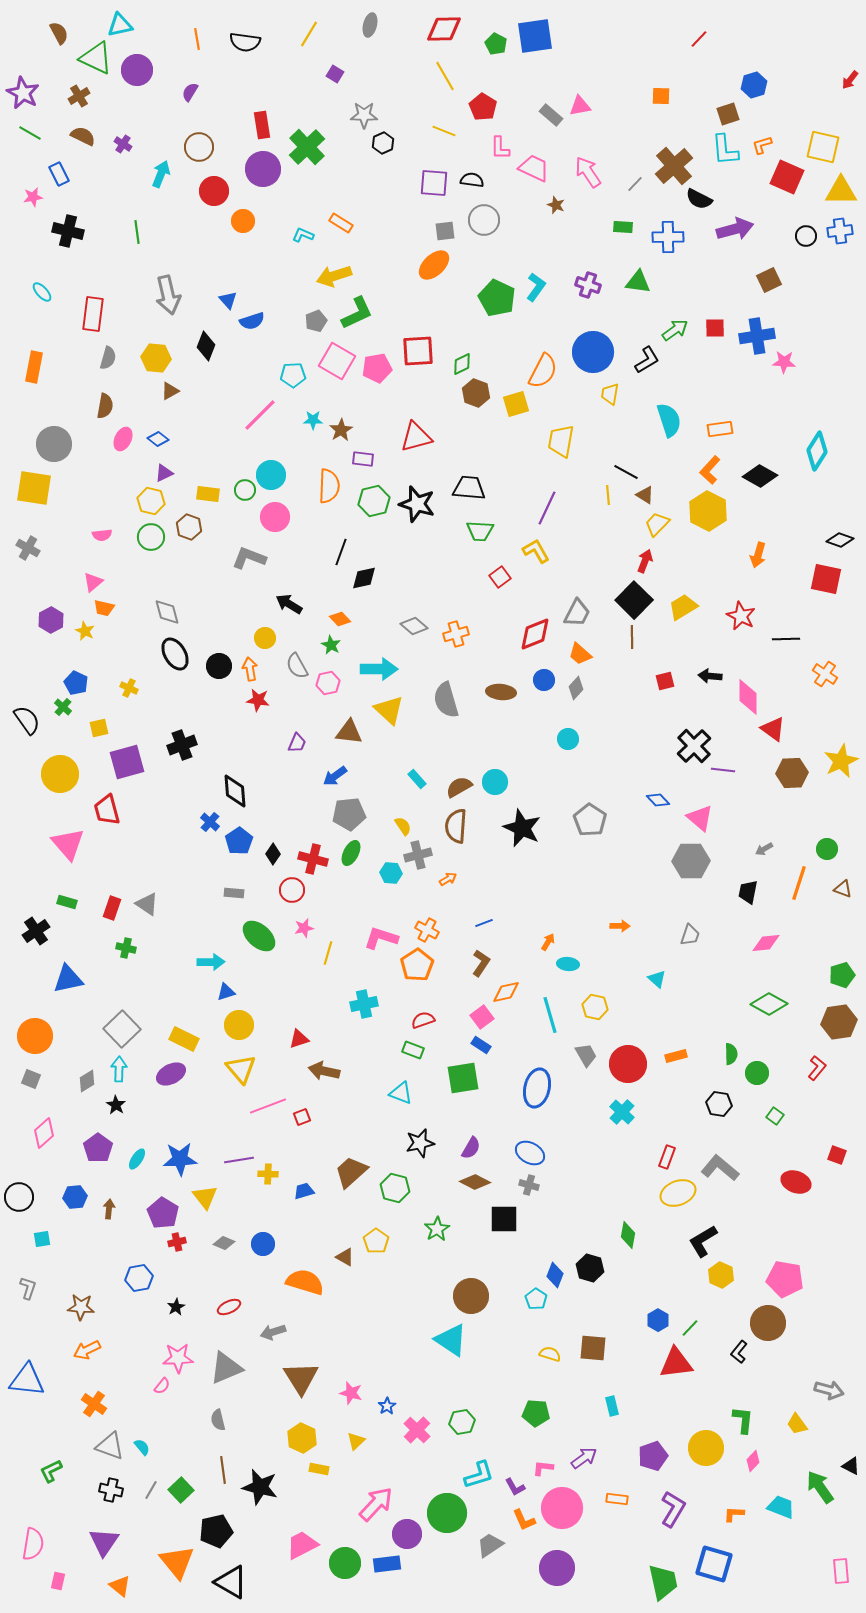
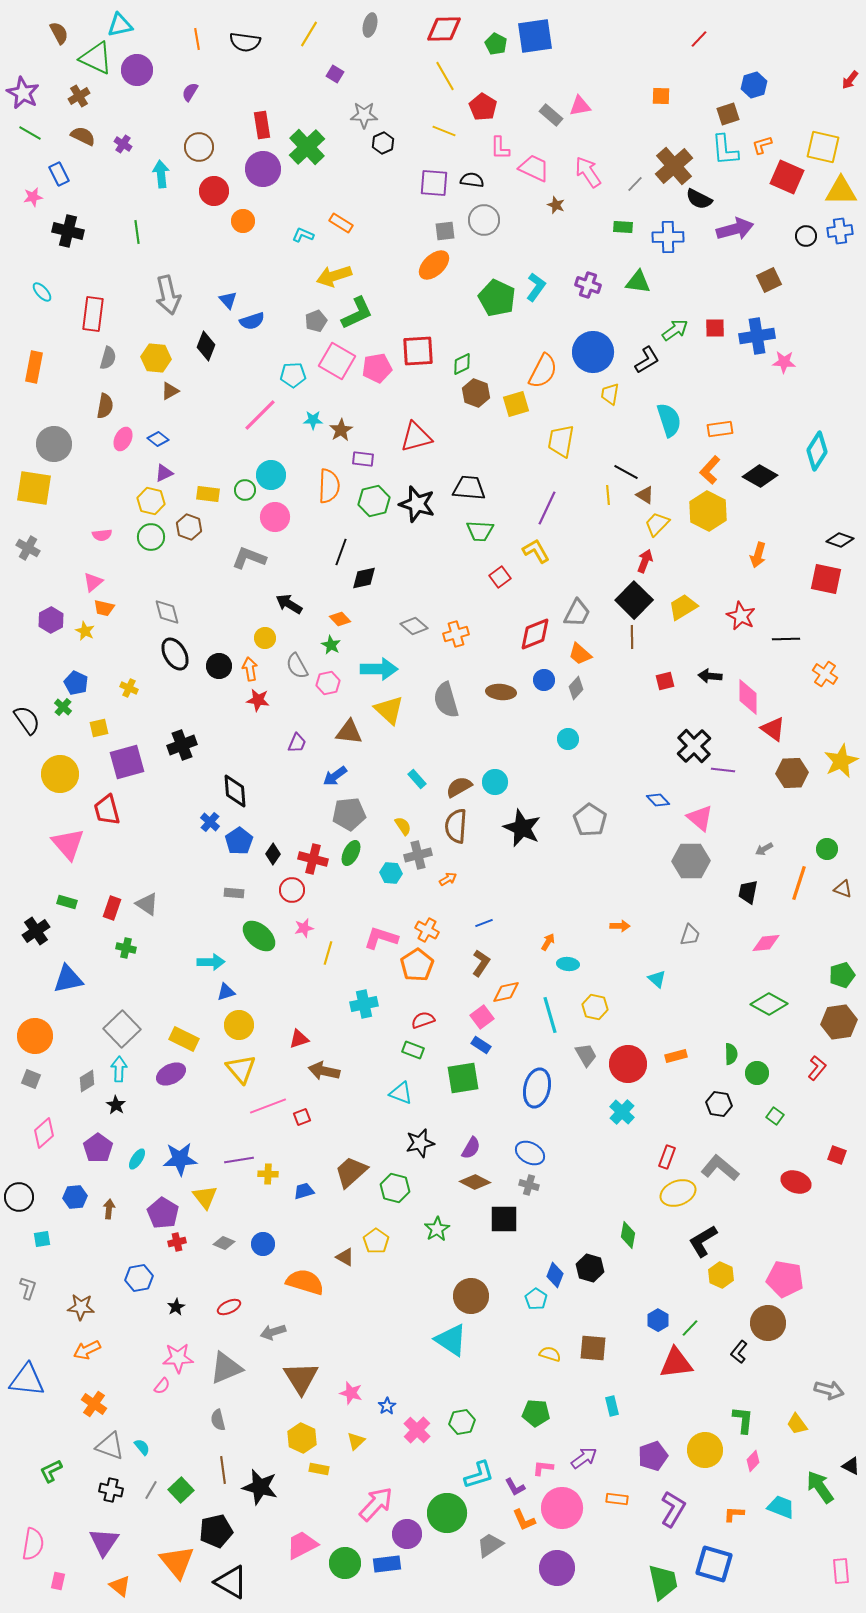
cyan arrow at (161, 174): rotated 28 degrees counterclockwise
yellow circle at (706, 1448): moved 1 px left, 2 px down
